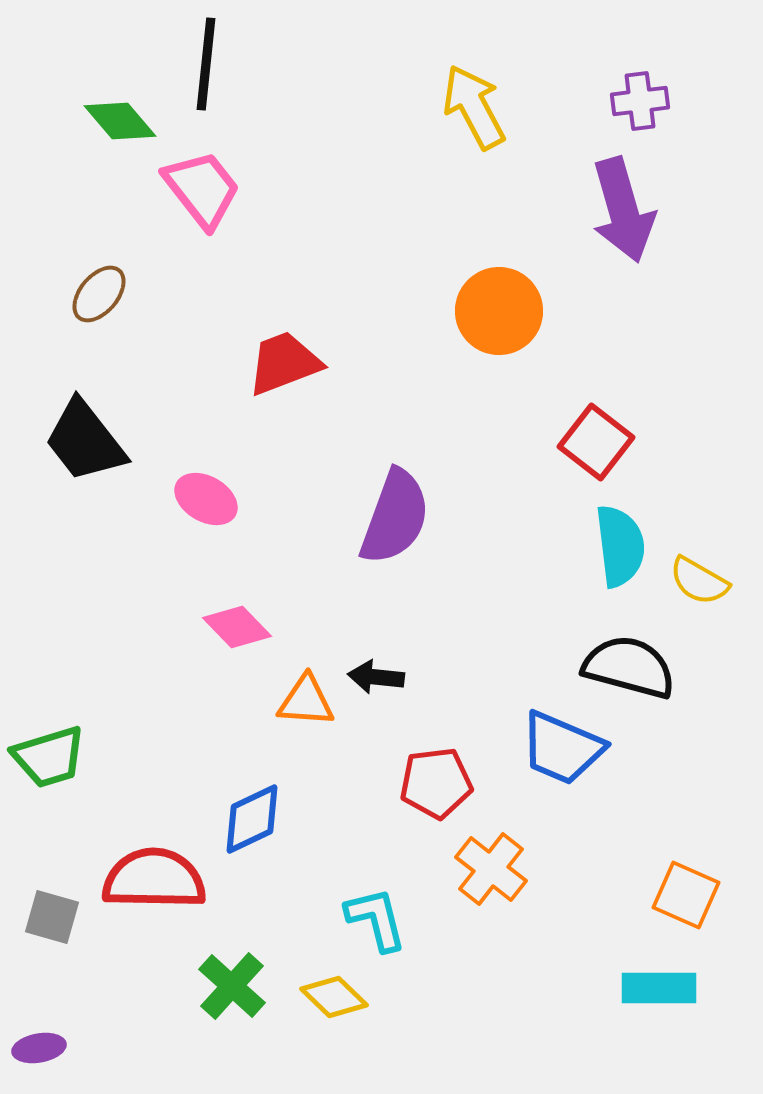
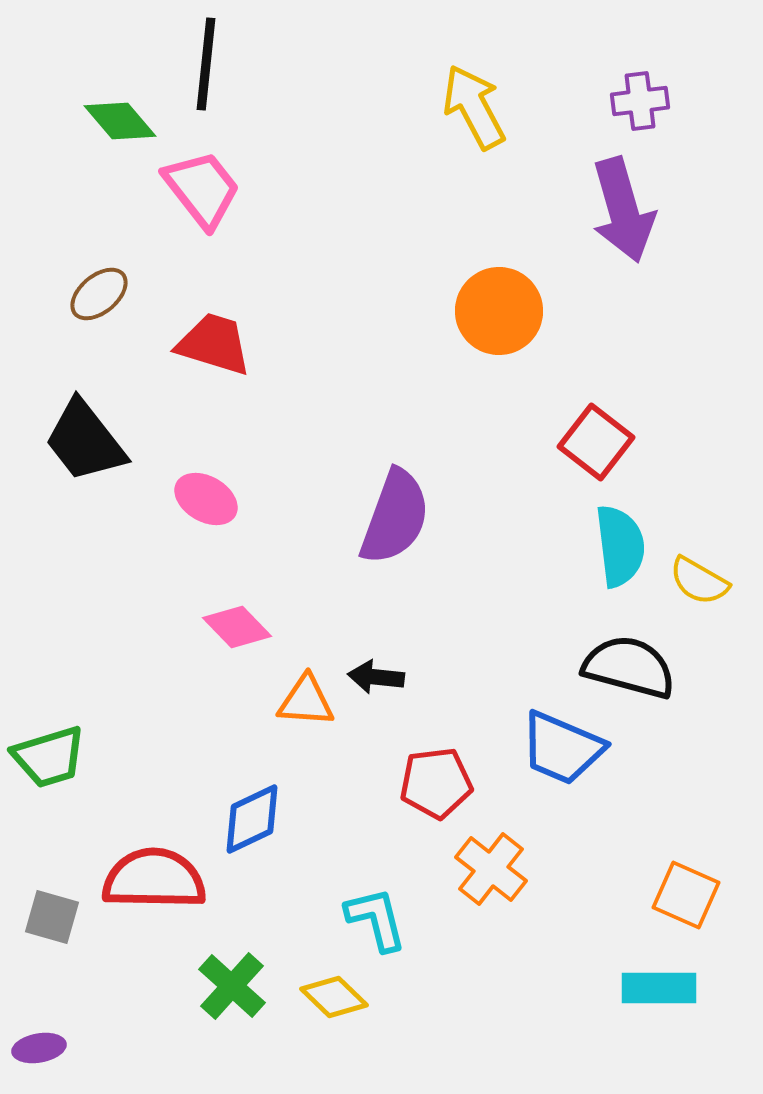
brown ellipse: rotated 10 degrees clockwise
red trapezoid: moved 70 px left, 19 px up; rotated 38 degrees clockwise
